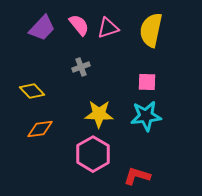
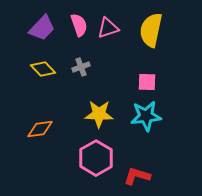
pink semicircle: rotated 20 degrees clockwise
yellow diamond: moved 11 px right, 22 px up
pink hexagon: moved 3 px right, 4 px down
